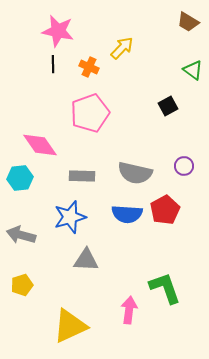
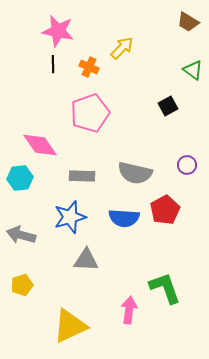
purple circle: moved 3 px right, 1 px up
blue semicircle: moved 3 px left, 4 px down
